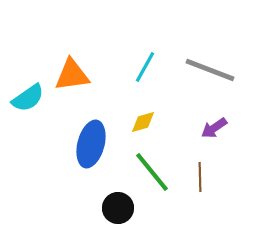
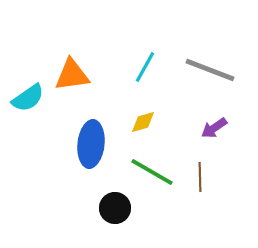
blue ellipse: rotated 9 degrees counterclockwise
green line: rotated 21 degrees counterclockwise
black circle: moved 3 px left
